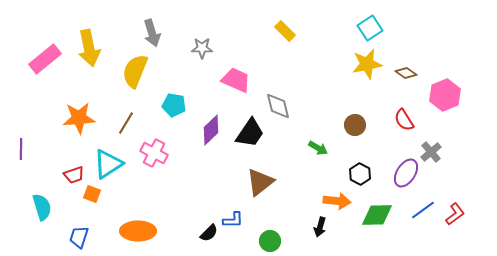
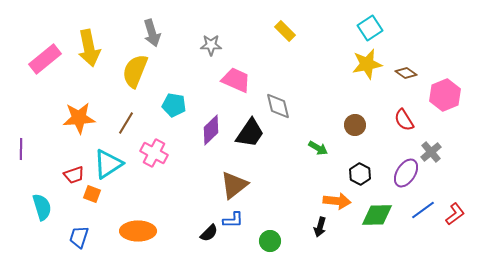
gray star: moved 9 px right, 3 px up
brown triangle: moved 26 px left, 3 px down
